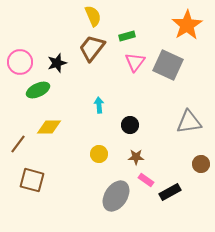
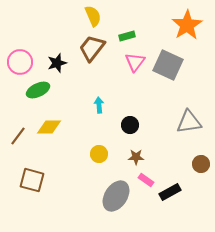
brown line: moved 8 px up
